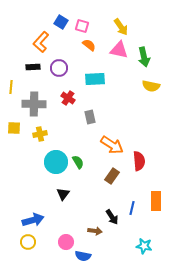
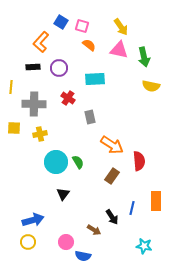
brown arrow: moved 1 px left, 1 px up; rotated 24 degrees clockwise
